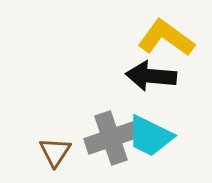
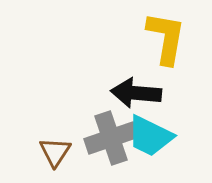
yellow L-shape: rotated 64 degrees clockwise
black arrow: moved 15 px left, 17 px down
